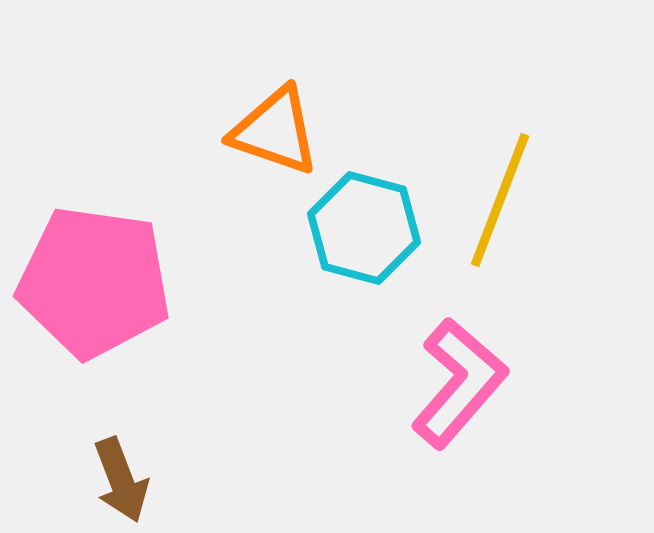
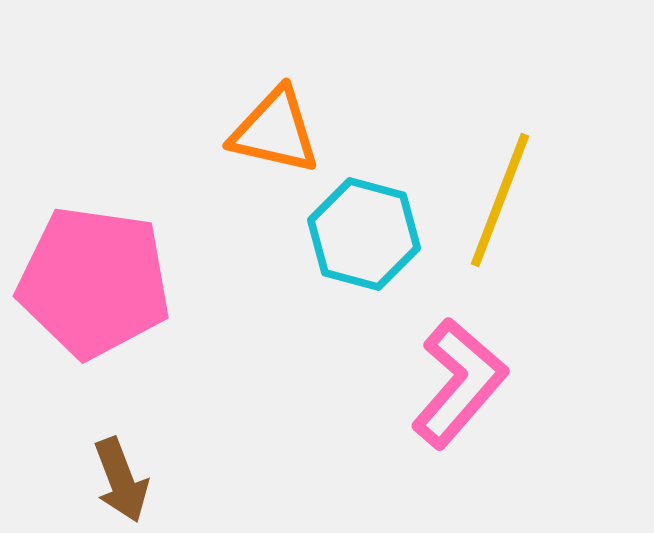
orange triangle: rotated 6 degrees counterclockwise
cyan hexagon: moved 6 px down
